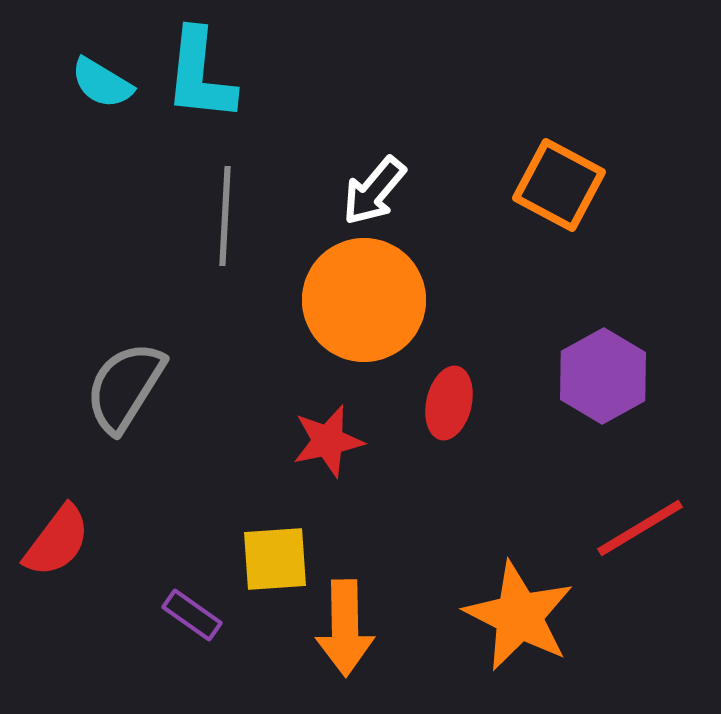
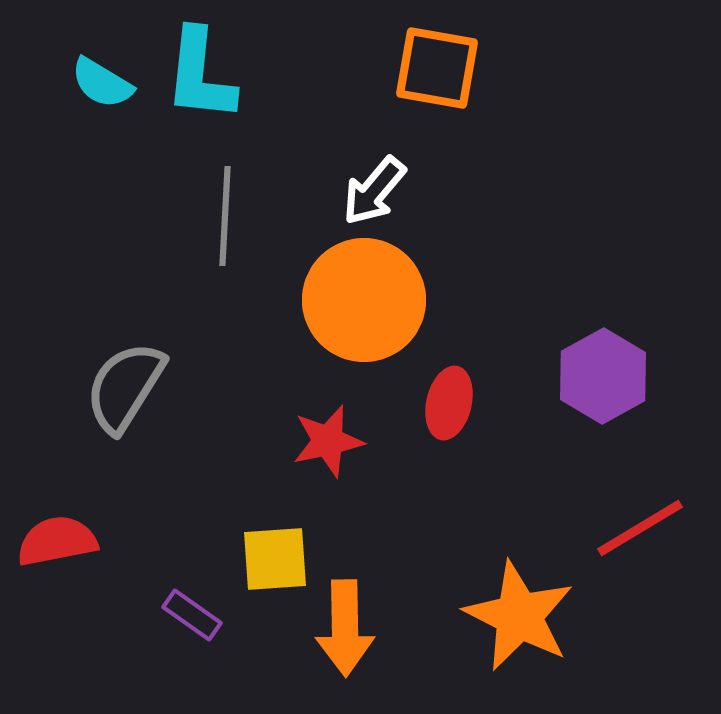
orange square: moved 122 px left, 117 px up; rotated 18 degrees counterclockwise
red semicircle: rotated 138 degrees counterclockwise
